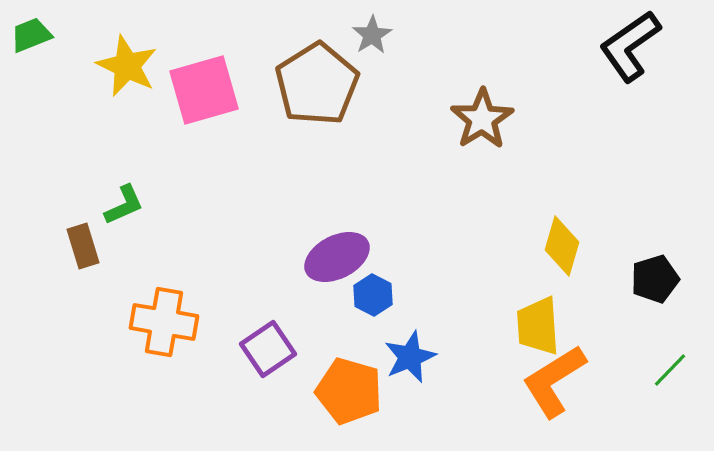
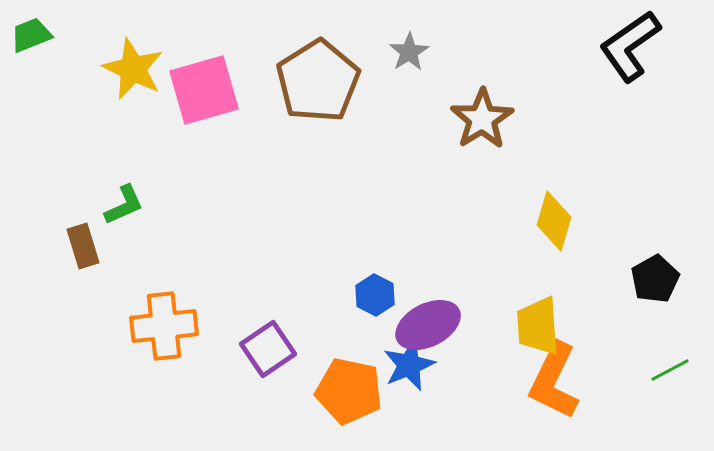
gray star: moved 37 px right, 17 px down
yellow star: moved 6 px right, 3 px down
brown pentagon: moved 1 px right, 3 px up
yellow diamond: moved 8 px left, 25 px up
purple ellipse: moved 91 px right, 68 px down
black pentagon: rotated 12 degrees counterclockwise
blue hexagon: moved 2 px right
orange cross: moved 4 px down; rotated 16 degrees counterclockwise
blue star: moved 1 px left, 8 px down
green line: rotated 18 degrees clockwise
orange L-shape: rotated 32 degrees counterclockwise
orange pentagon: rotated 4 degrees counterclockwise
